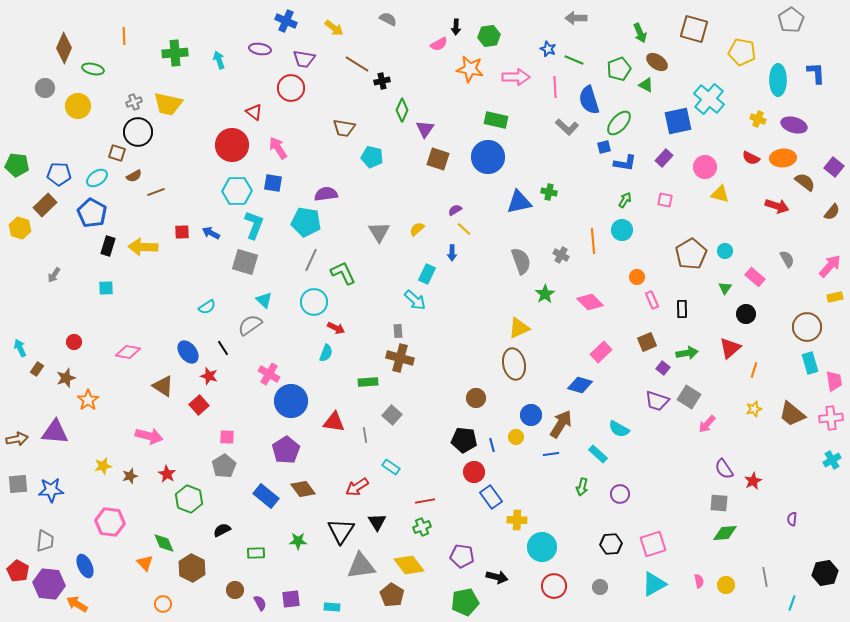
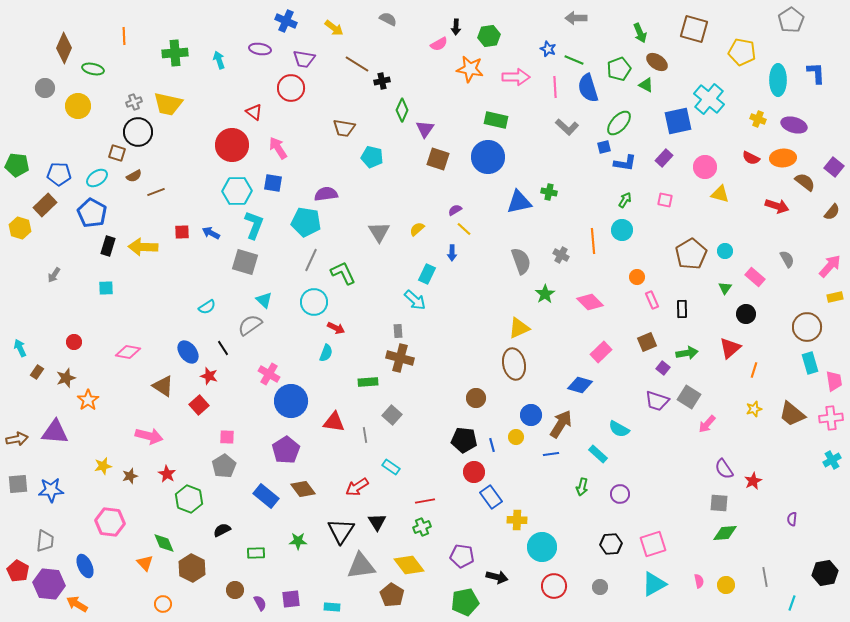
blue semicircle at (589, 100): moved 1 px left, 12 px up
brown rectangle at (37, 369): moved 3 px down
